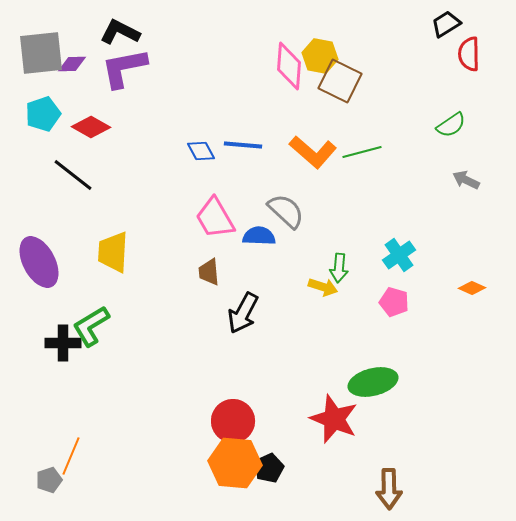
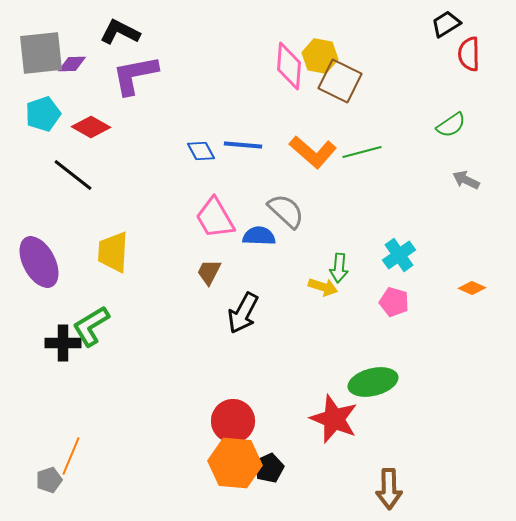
purple L-shape: moved 11 px right, 7 px down
brown trapezoid: rotated 32 degrees clockwise
